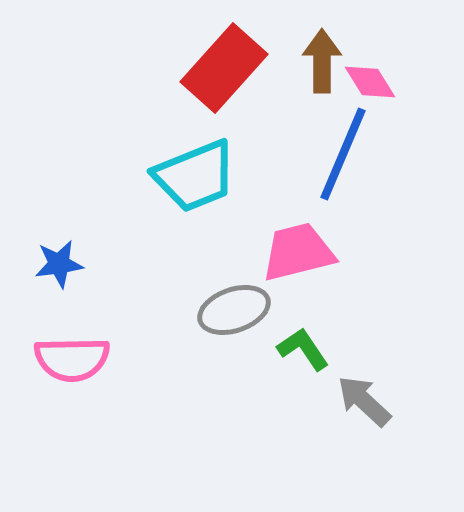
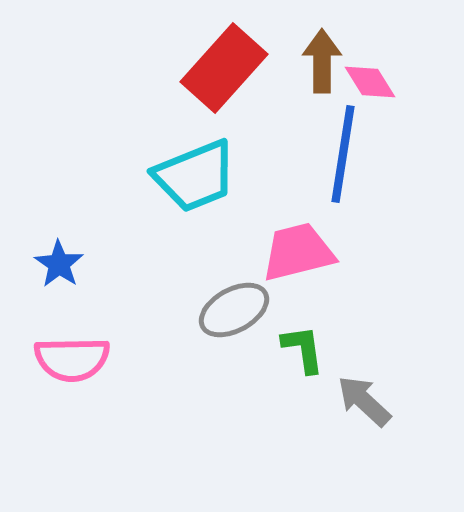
blue line: rotated 14 degrees counterclockwise
blue star: rotated 30 degrees counterclockwise
gray ellipse: rotated 10 degrees counterclockwise
green L-shape: rotated 26 degrees clockwise
